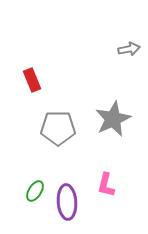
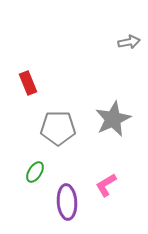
gray arrow: moved 7 px up
red rectangle: moved 4 px left, 3 px down
pink L-shape: rotated 45 degrees clockwise
green ellipse: moved 19 px up
